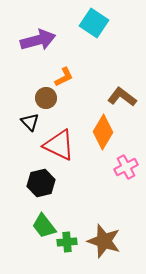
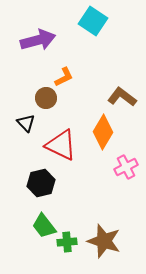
cyan square: moved 1 px left, 2 px up
black triangle: moved 4 px left, 1 px down
red triangle: moved 2 px right
